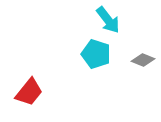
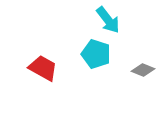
gray diamond: moved 10 px down
red trapezoid: moved 14 px right, 24 px up; rotated 100 degrees counterclockwise
